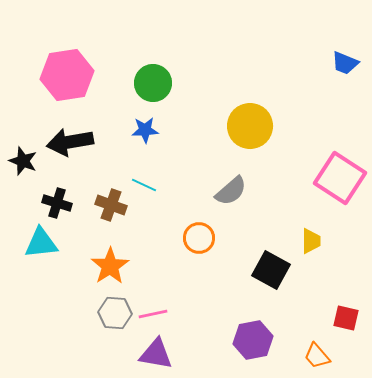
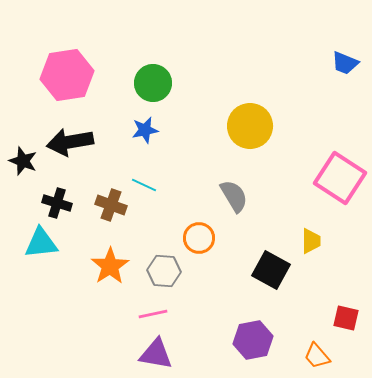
blue star: rotated 8 degrees counterclockwise
gray semicircle: moved 3 px right, 5 px down; rotated 80 degrees counterclockwise
gray hexagon: moved 49 px right, 42 px up
